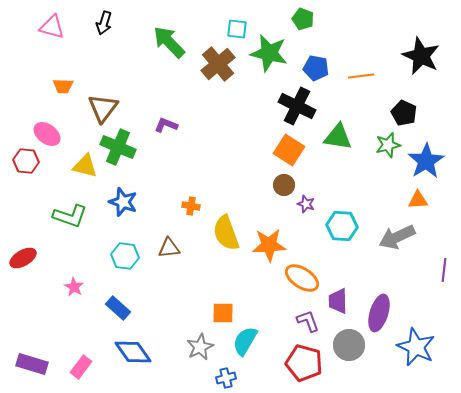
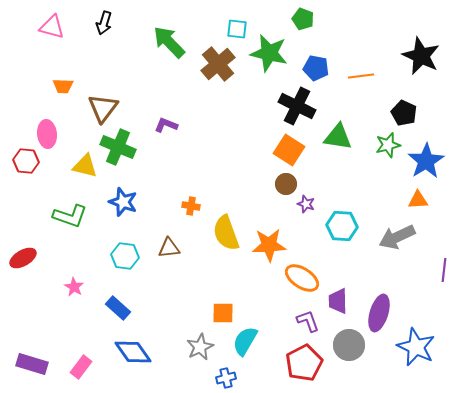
pink ellipse at (47, 134): rotated 48 degrees clockwise
brown circle at (284, 185): moved 2 px right, 1 px up
red pentagon at (304, 363): rotated 30 degrees clockwise
